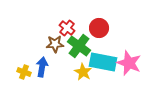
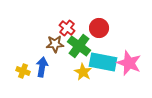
yellow cross: moved 1 px left, 1 px up
